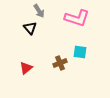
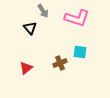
gray arrow: moved 4 px right
